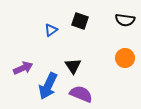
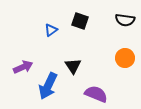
purple arrow: moved 1 px up
purple semicircle: moved 15 px right
